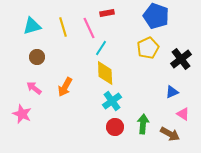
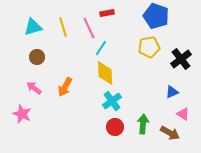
cyan triangle: moved 1 px right, 1 px down
yellow pentagon: moved 1 px right, 1 px up; rotated 15 degrees clockwise
brown arrow: moved 1 px up
